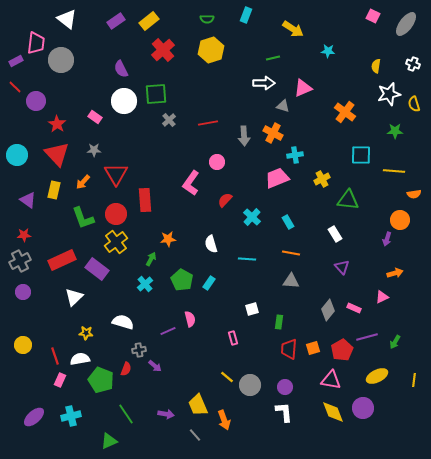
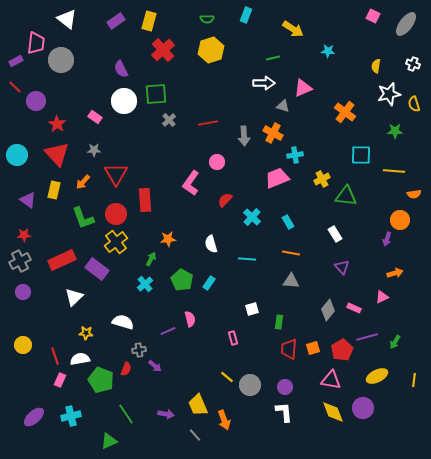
yellow rectangle at (149, 21): rotated 36 degrees counterclockwise
green triangle at (348, 200): moved 2 px left, 4 px up
